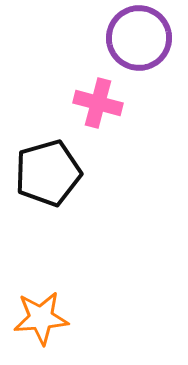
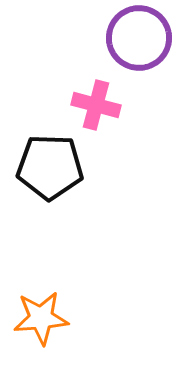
pink cross: moved 2 px left, 2 px down
black pentagon: moved 2 px right, 6 px up; rotated 18 degrees clockwise
